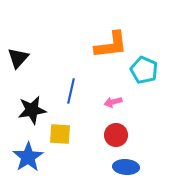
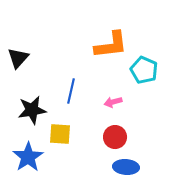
red circle: moved 1 px left, 2 px down
